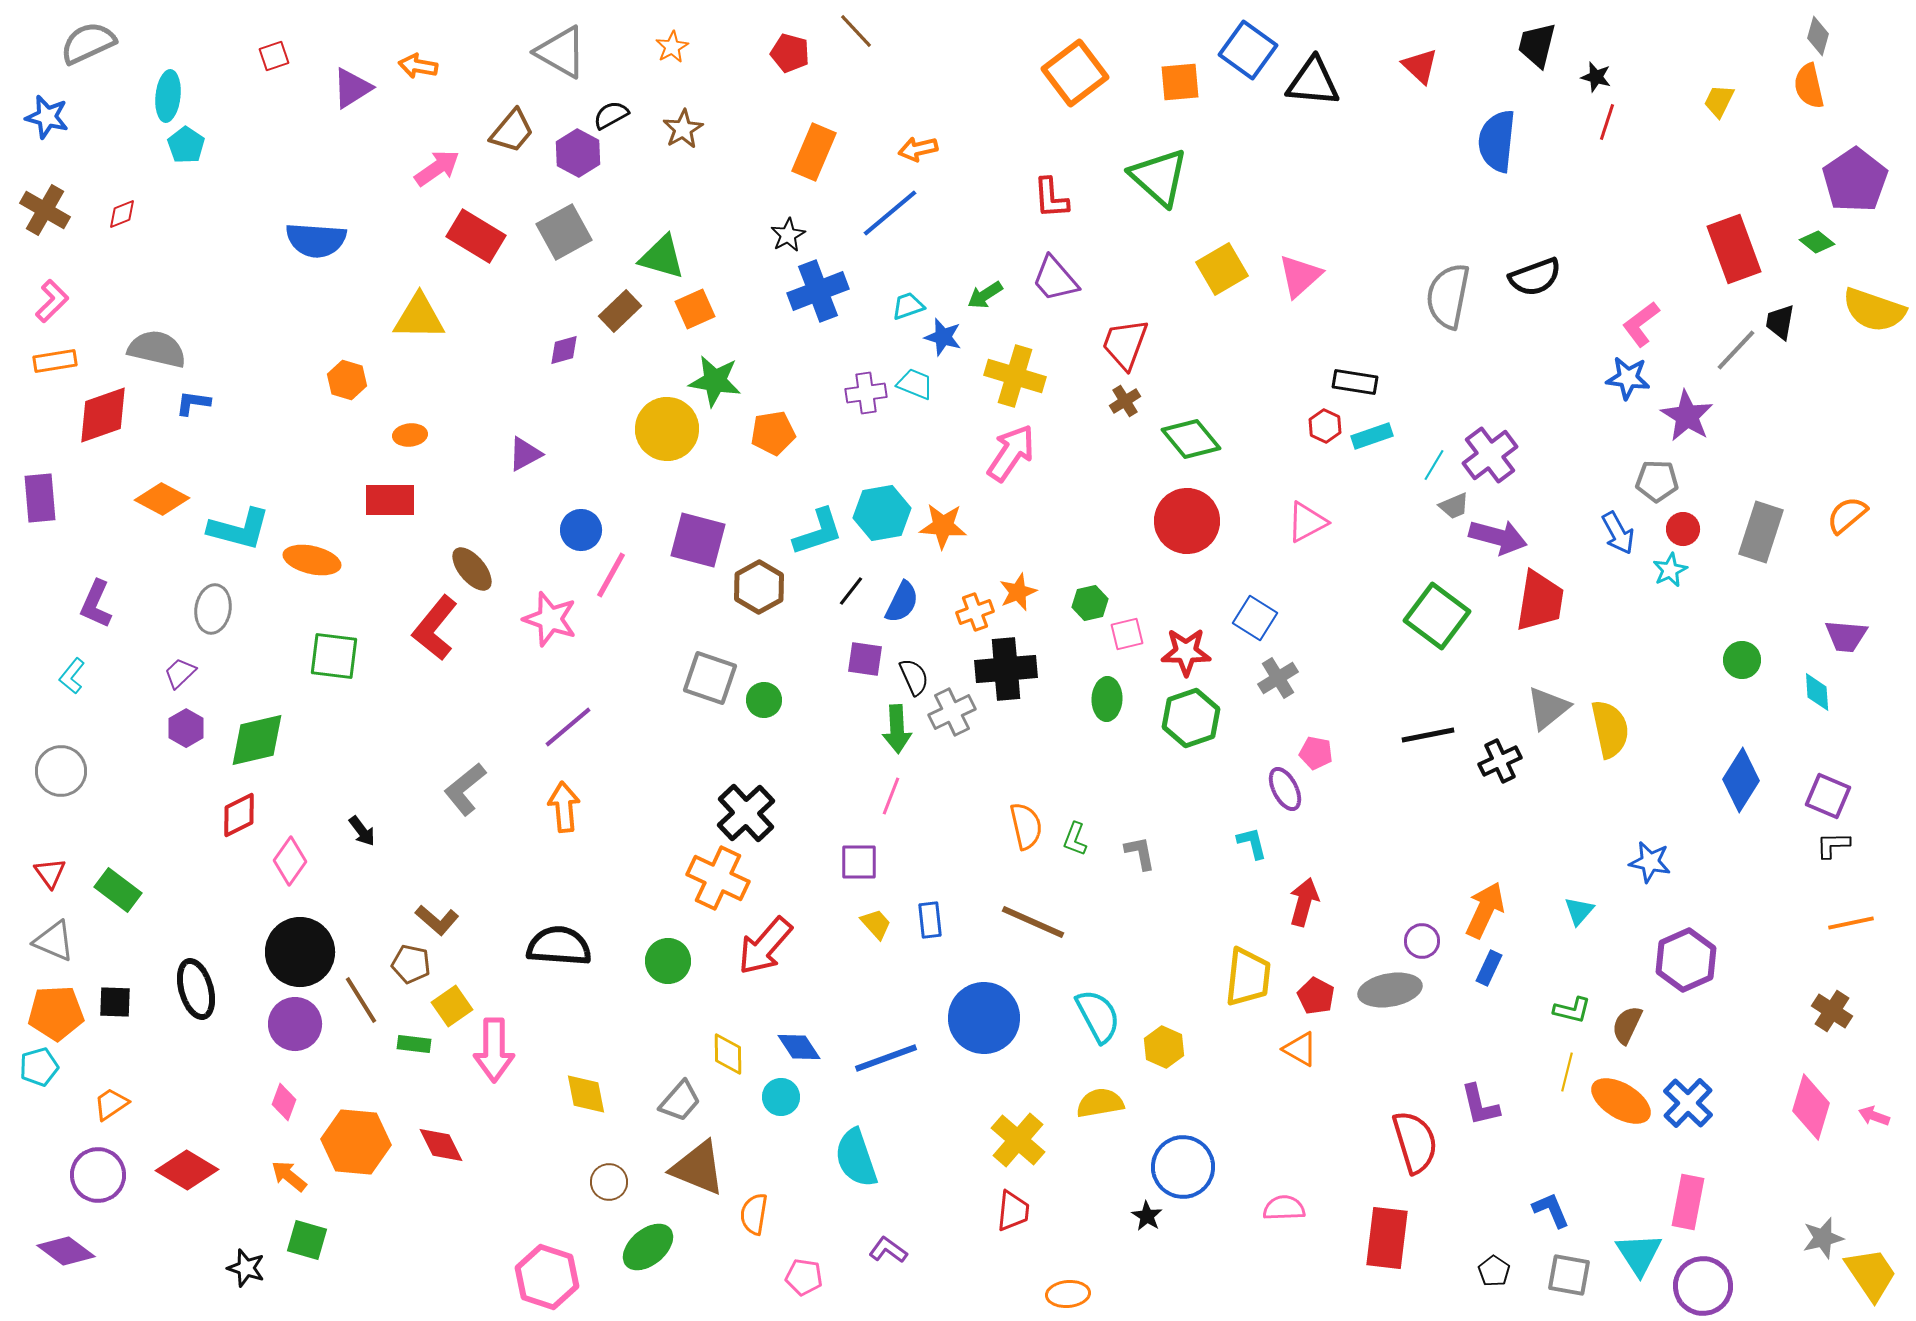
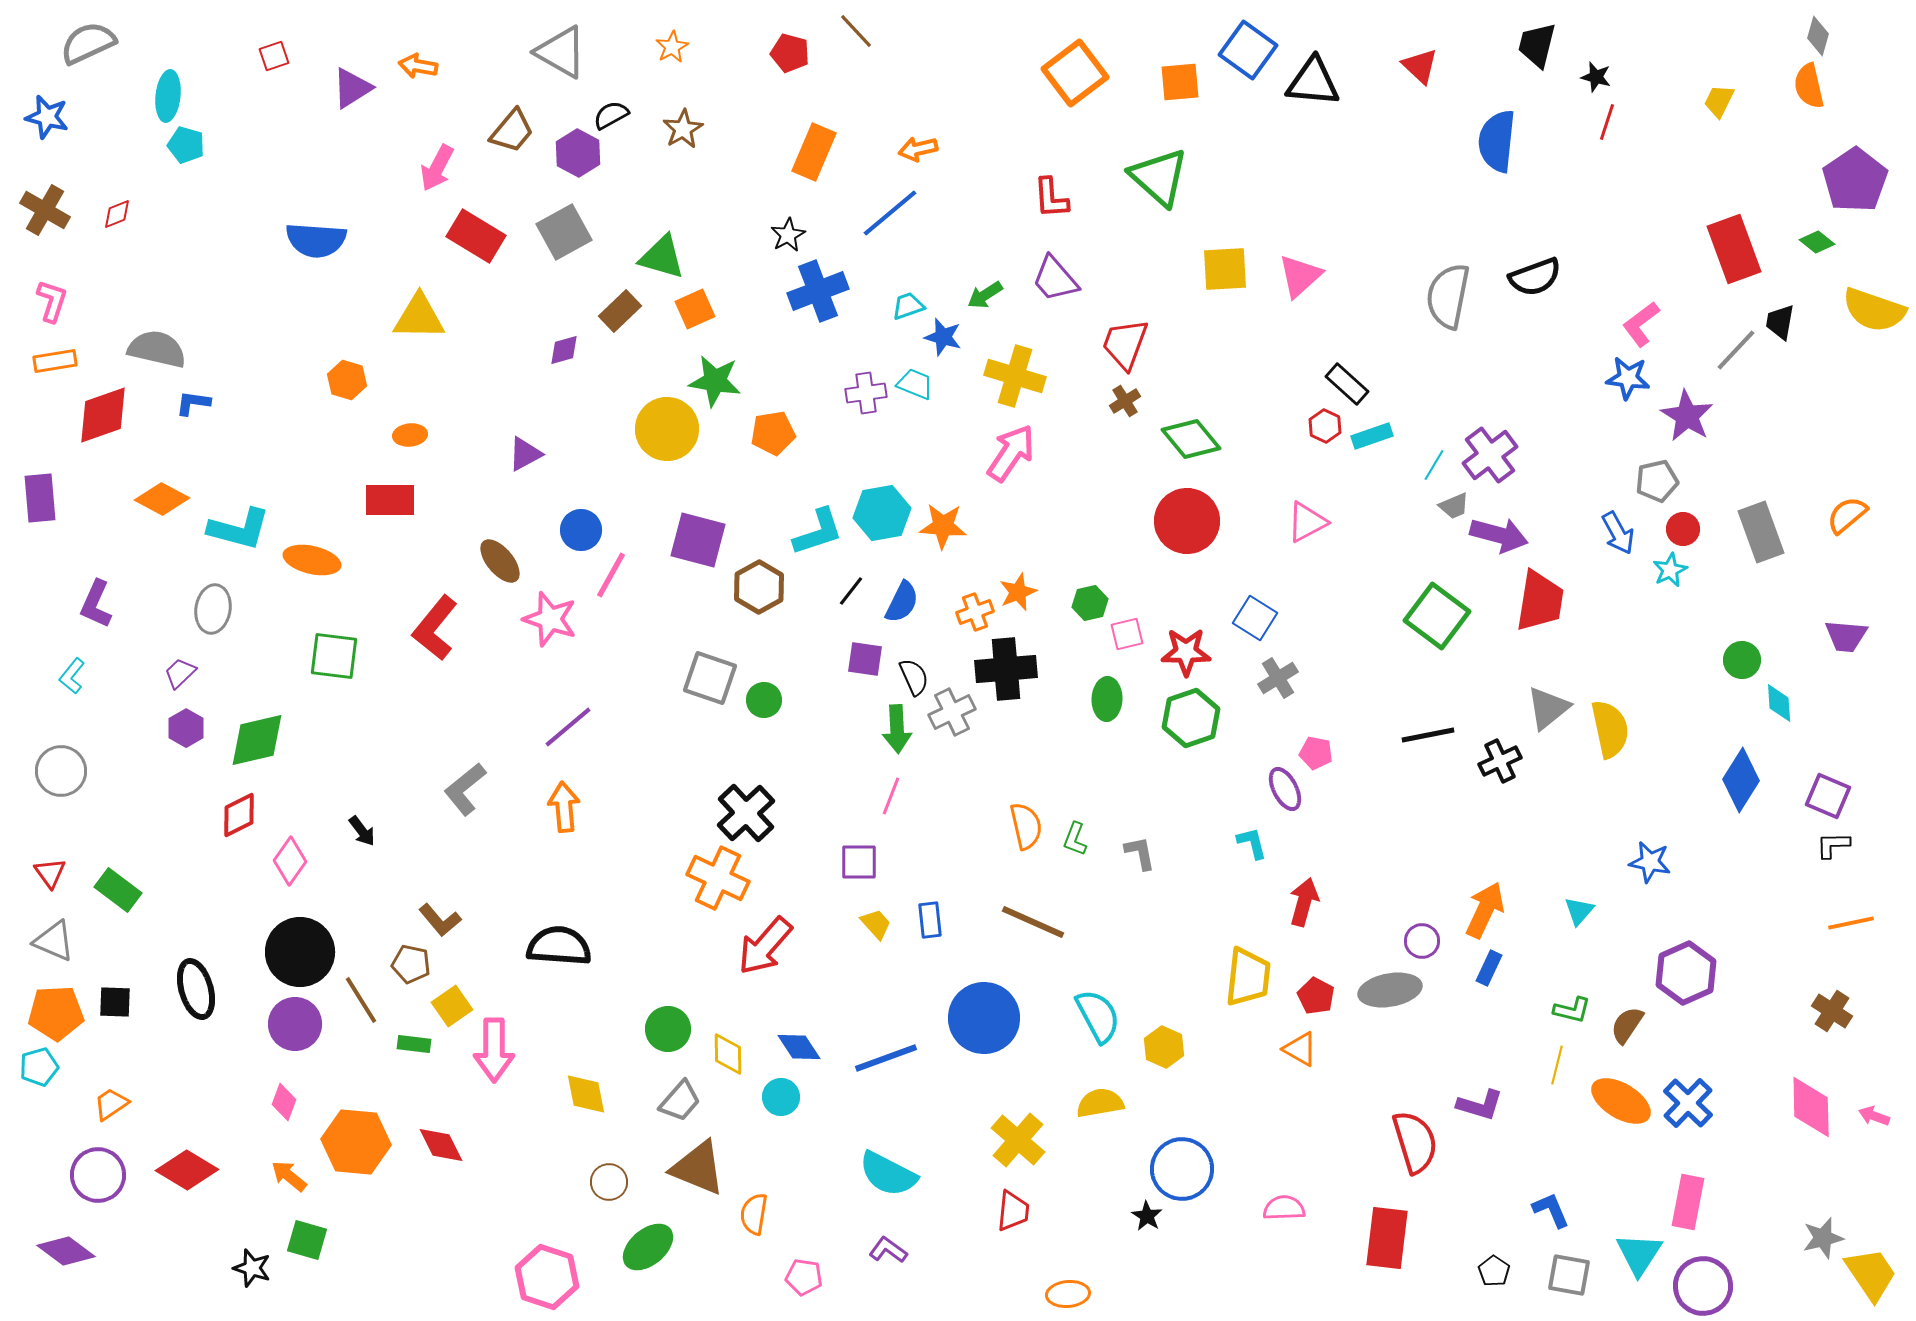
cyan pentagon at (186, 145): rotated 18 degrees counterclockwise
pink arrow at (437, 168): rotated 153 degrees clockwise
red diamond at (122, 214): moved 5 px left
yellow square at (1222, 269): moved 3 px right; rotated 27 degrees clockwise
pink L-shape at (52, 301): rotated 27 degrees counterclockwise
black rectangle at (1355, 382): moved 8 px left, 2 px down; rotated 33 degrees clockwise
gray pentagon at (1657, 481): rotated 15 degrees counterclockwise
gray rectangle at (1761, 532): rotated 38 degrees counterclockwise
purple arrow at (1498, 537): moved 1 px right, 2 px up
brown ellipse at (472, 569): moved 28 px right, 8 px up
cyan diamond at (1817, 692): moved 38 px left, 11 px down
brown L-shape at (437, 920): moved 3 px right; rotated 9 degrees clockwise
purple hexagon at (1686, 960): moved 13 px down
green circle at (668, 961): moved 68 px down
brown semicircle at (1627, 1025): rotated 9 degrees clockwise
yellow line at (1567, 1072): moved 10 px left, 7 px up
purple L-shape at (1480, 1105): rotated 60 degrees counterclockwise
pink diamond at (1811, 1107): rotated 18 degrees counterclockwise
cyan semicircle at (856, 1158): moved 32 px right, 16 px down; rotated 44 degrees counterclockwise
blue circle at (1183, 1167): moved 1 px left, 2 px down
cyan triangle at (1639, 1254): rotated 6 degrees clockwise
black star at (246, 1268): moved 6 px right
